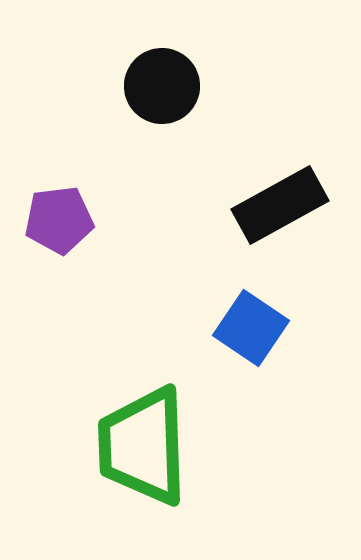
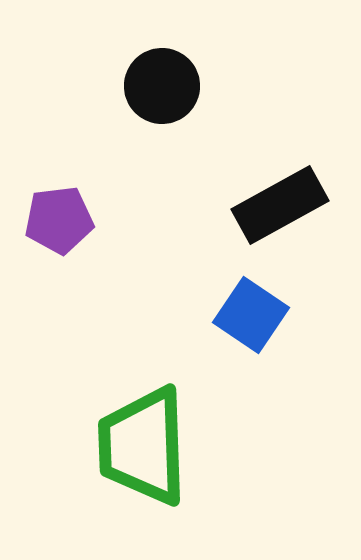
blue square: moved 13 px up
